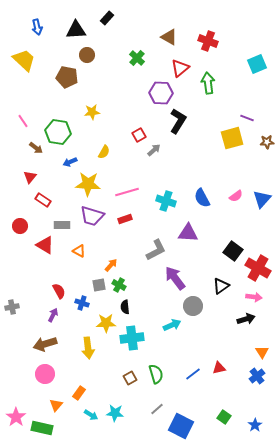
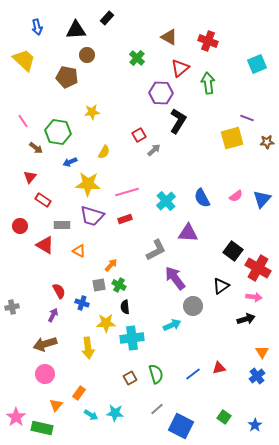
cyan cross at (166, 201): rotated 30 degrees clockwise
